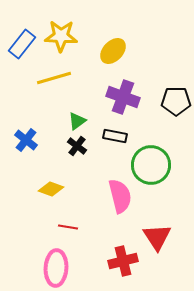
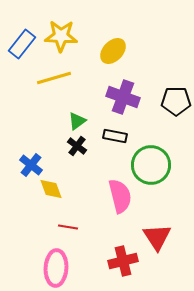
blue cross: moved 5 px right, 25 px down
yellow diamond: rotated 50 degrees clockwise
